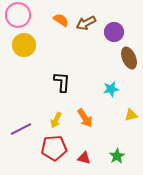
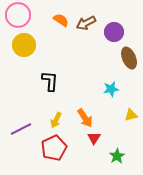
black L-shape: moved 12 px left, 1 px up
red pentagon: rotated 20 degrees counterclockwise
red triangle: moved 10 px right, 20 px up; rotated 48 degrees clockwise
